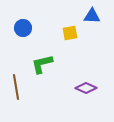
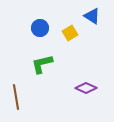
blue triangle: rotated 30 degrees clockwise
blue circle: moved 17 px right
yellow square: rotated 21 degrees counterclockwise
brown line: moved 10 px down
